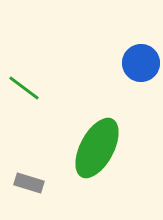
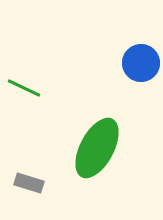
green line: rotated 12 degrees counterclockwise
